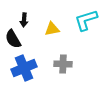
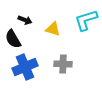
black arrow: moved 1 px right; rotated 72 degrees counterclockwise
yellow triangle: moved 1 px right; rotated 28 degrees clockwise
blue cross: moved 1 px right, 1 px up
